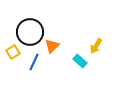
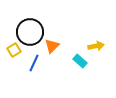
yellow arrow: rotated 133 degrees counterclockwise
yellow square: moved 1 px right, 2 px up
blue line: moved 1 px down
